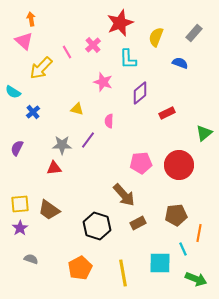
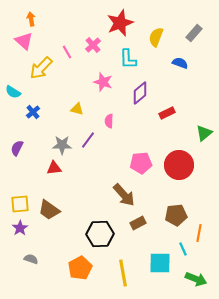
black hexagon: moved 3 px right, 8 px down; rotated 20 degrees counterclockwise
